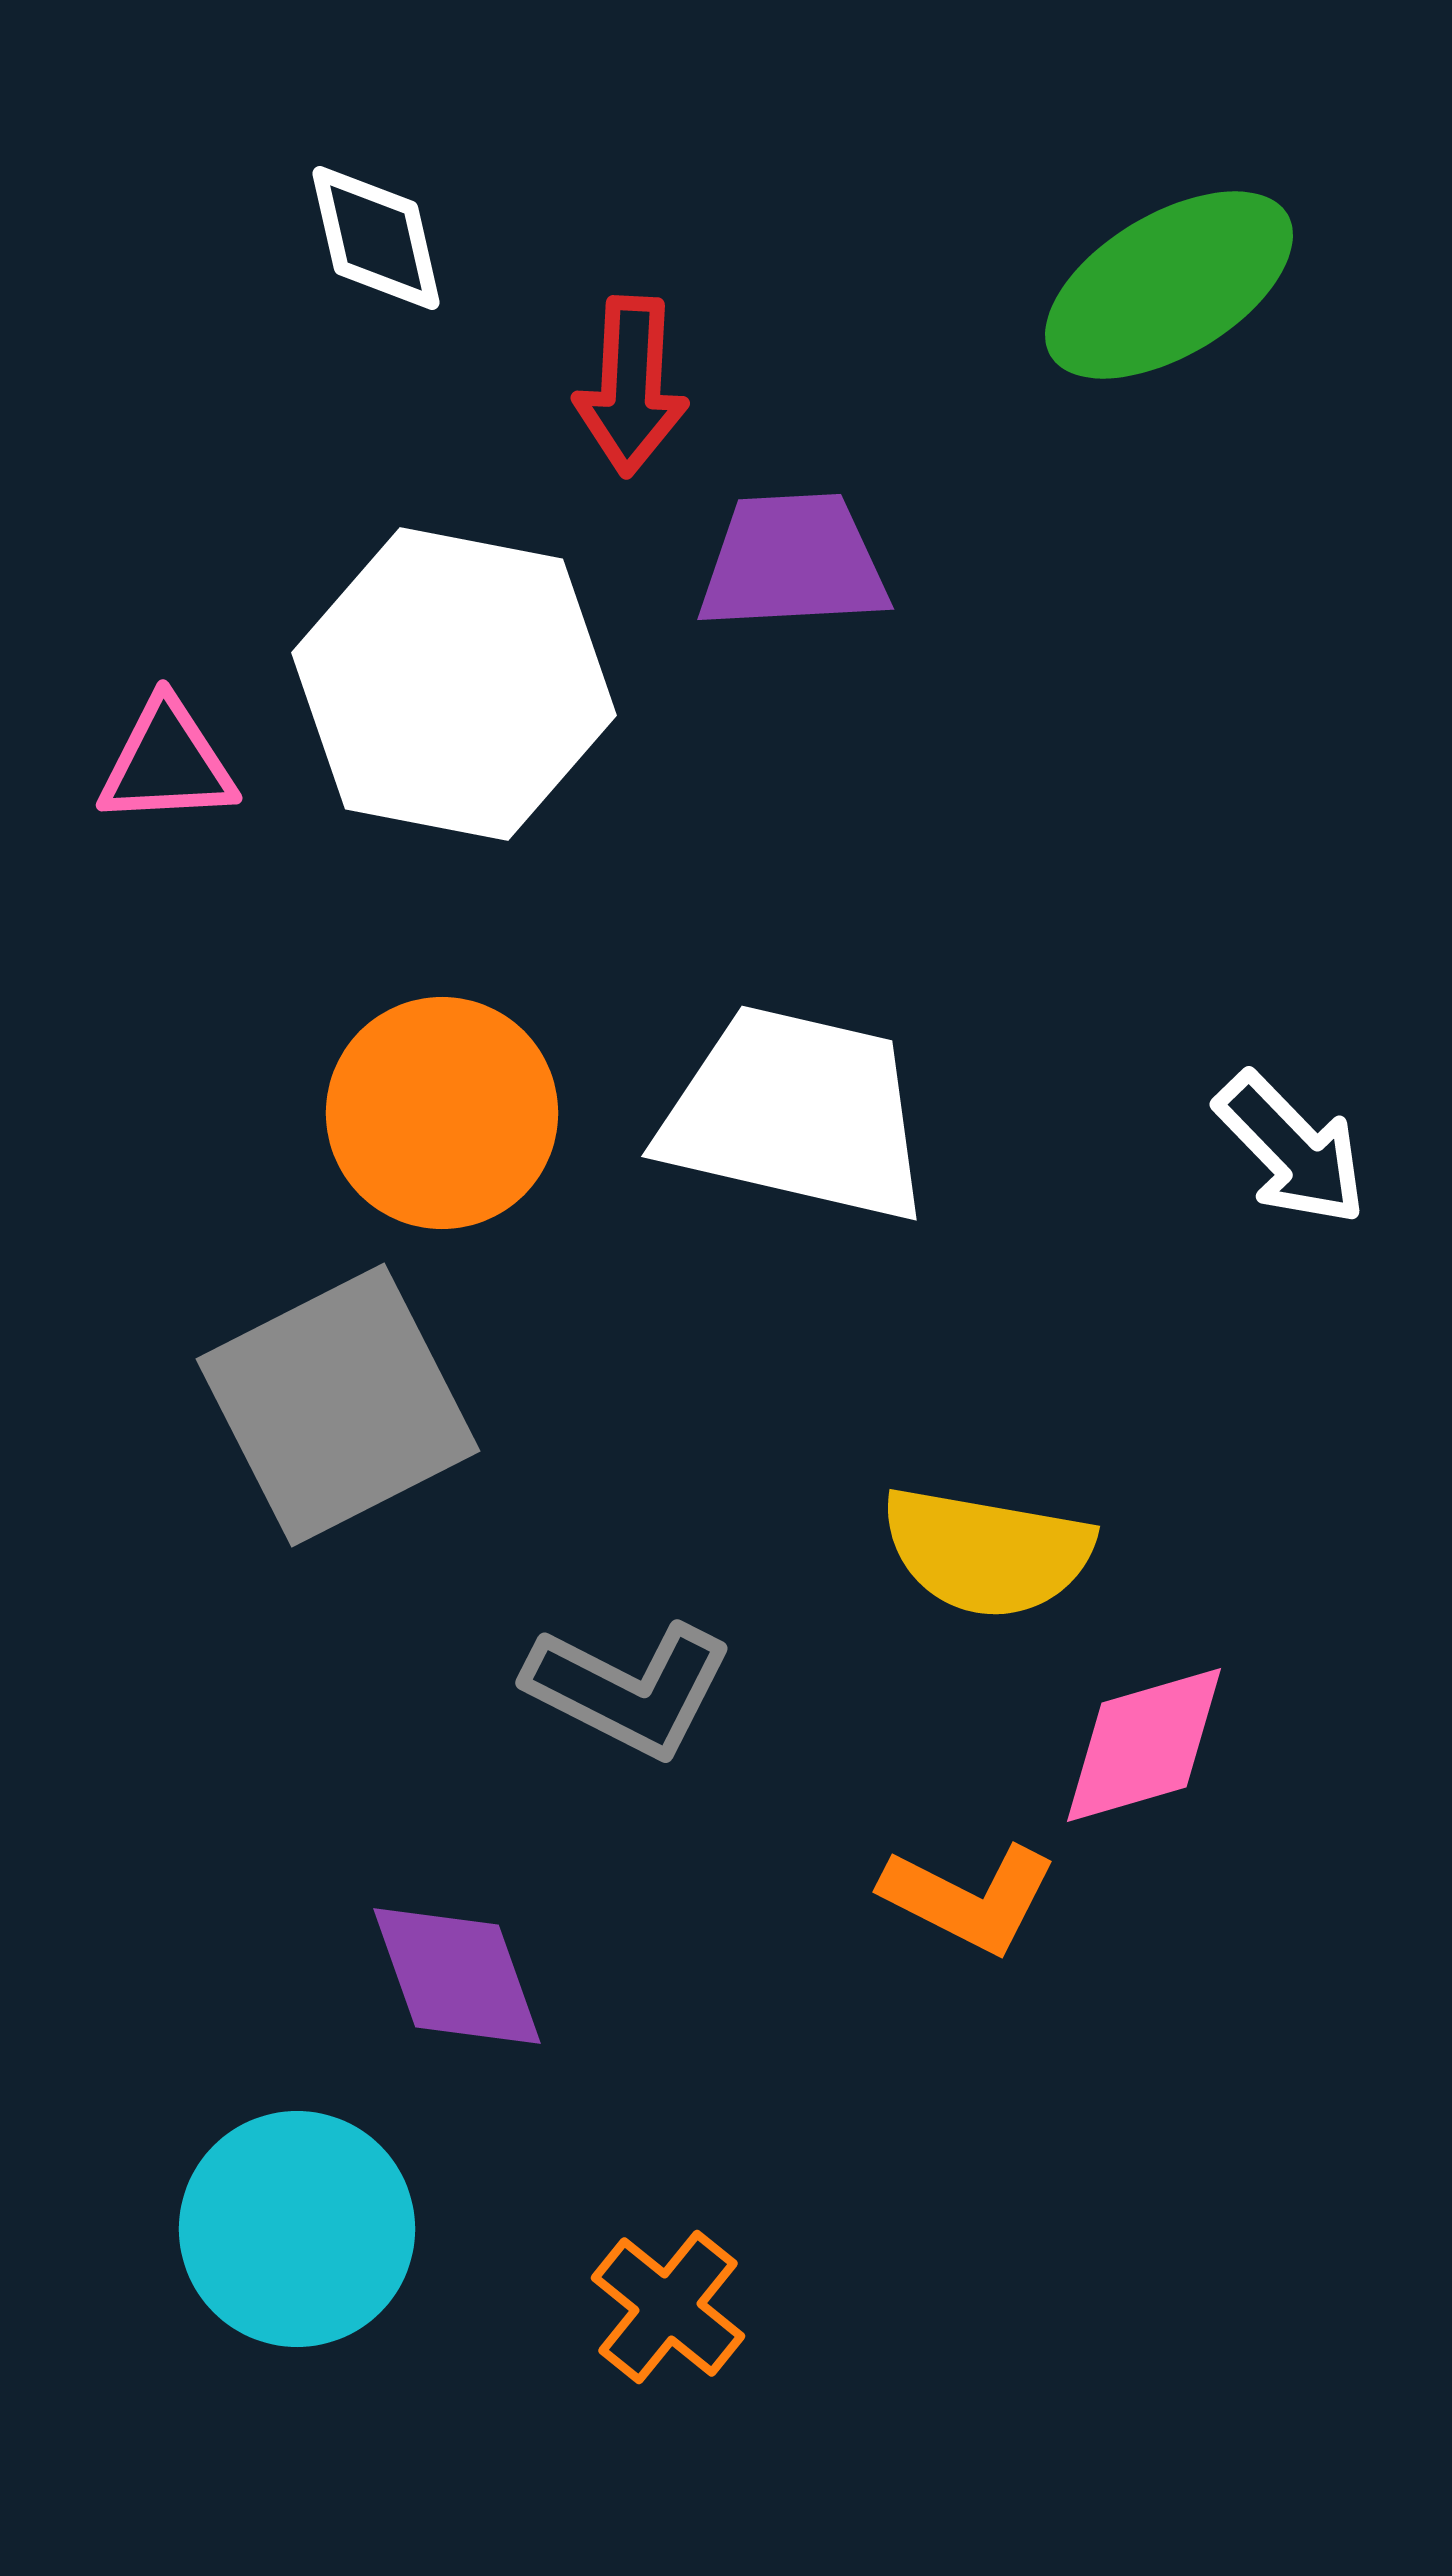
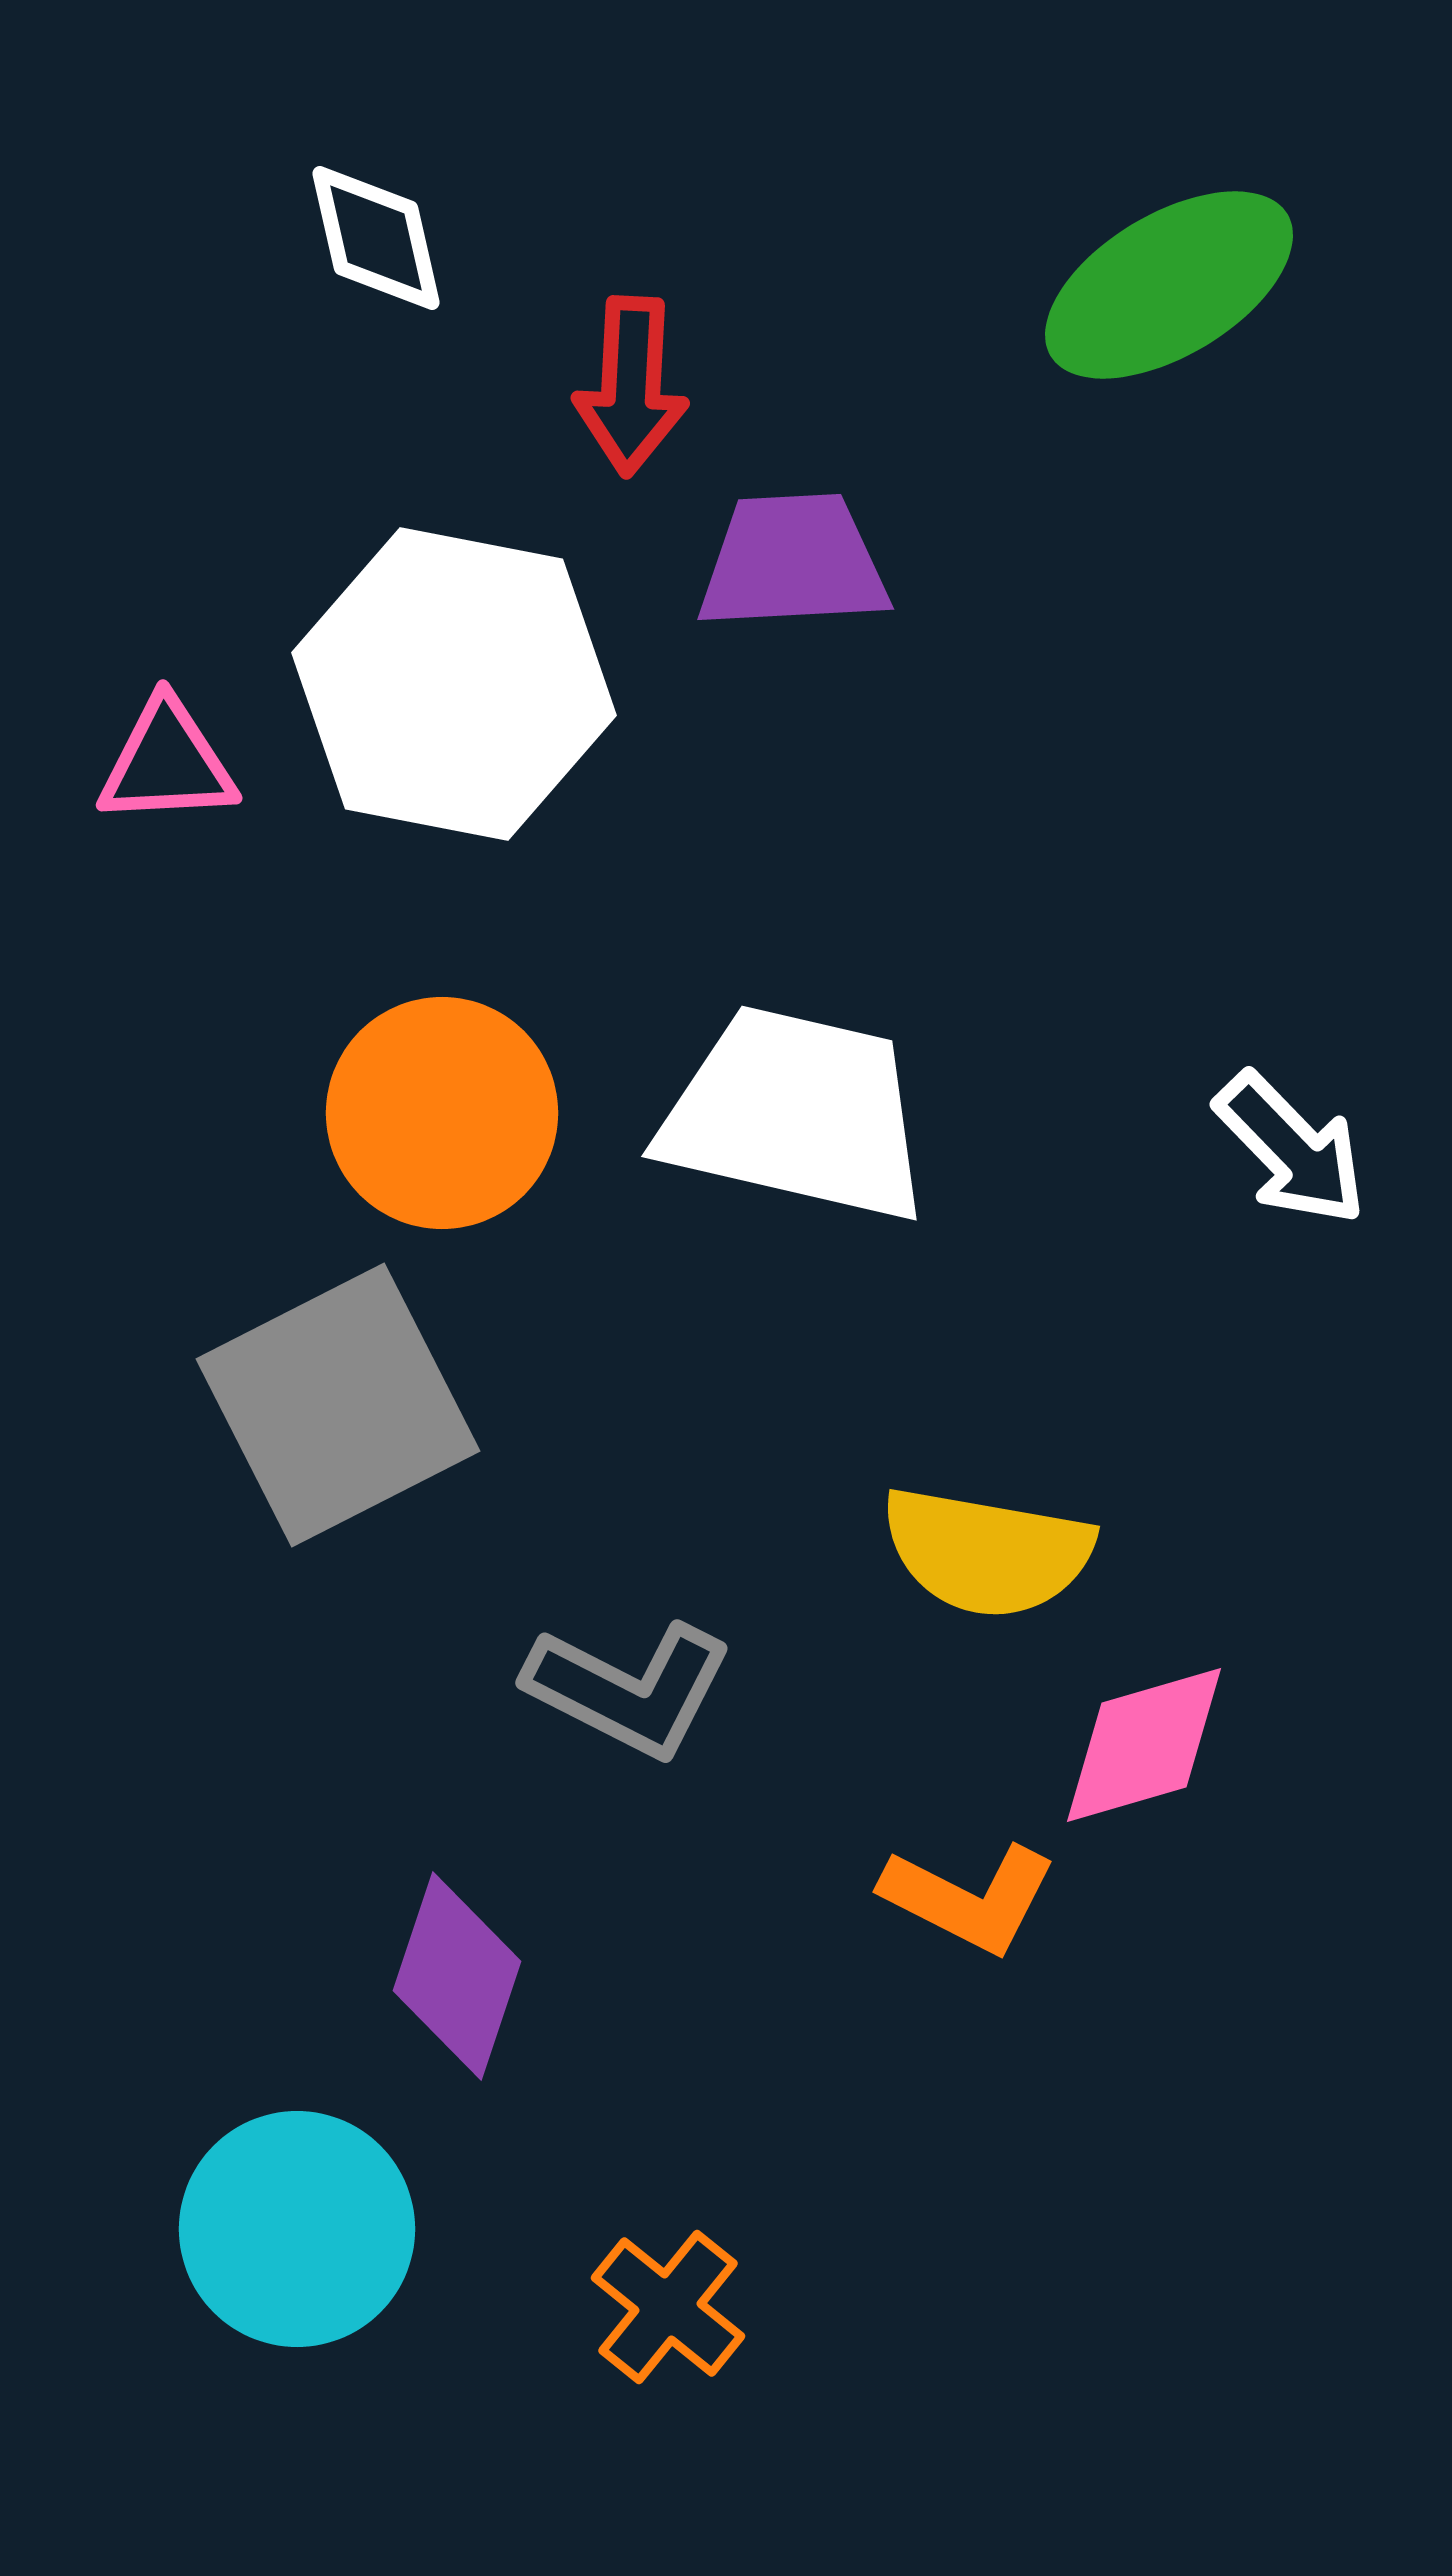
purple diamond: rotated 38 degrees clockwise
